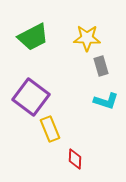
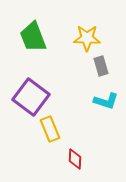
green trapezoid: rotated 96 degrees clockwise
